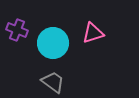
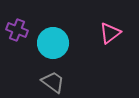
pink triangle: moved 17 px right; rotated 20 degrees counterclockwise
